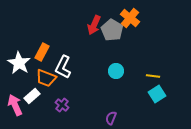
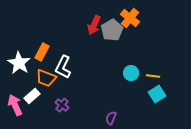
gray pentagon: rotated 10 degrees clockwise
cyan circle: moved 15 px right, 2 px down
